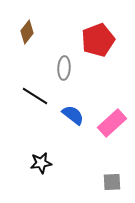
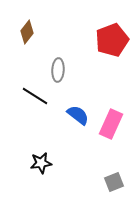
red pentagon: moved 14 px right
gray ellipse: moved 6 px left, 2 px down
blue semicircle: moved 5 px right
pink rectangle: moved 1 px left, 1 px down; rotated 24 degrees counterclockwise
gray square: moved 2 px right; rotated 18 degrees counterclockwise
